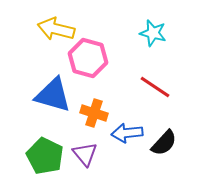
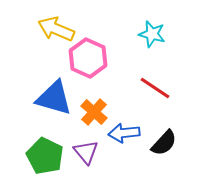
yellow arrow: rotated 9 degrees clockwise
cyan star: moved 1 px left, 1 px down
pink hexagon: rotated 9 degrees clockwise
red line: moved 1 px down
blue triangle: moved 1 px right, 3 px down
orange cross: moved 1 px up; rotated 24 degrees clockwise
blue arrow: moved 3 px left
purple triangle: moved 1 px right, 2 px up
